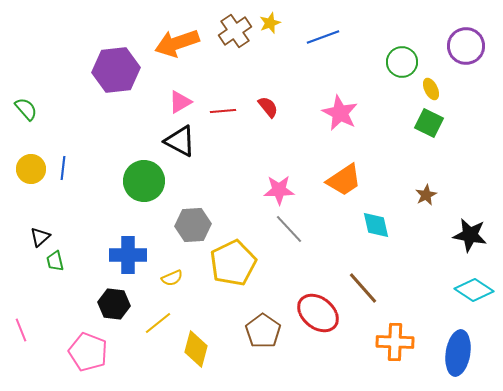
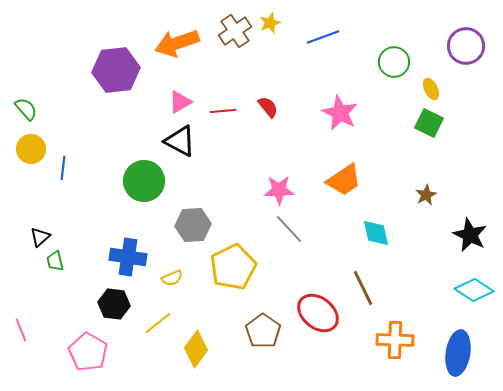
green circle at (402, 62): moved 8 px left
yellow circle at (31, 169): moved 20 px up
cyan diamond at (376, 225): moved 8 px down
black star at (470, 235): rotated 16 degrees clockwise
blue cross at (128, 255): moved 2 px down; rotated 9 degrees clockwise
yellow pentagon at (233, 263): moved 4 px down
brown line at (363, 288): rotated 15 degrees clockwise
orange cross at (395, 342): moved 2 px up
yellow diamond at (196, 349): rotated 21 degrees clockwise
pink pentagon at (88, 352): rotated 9 degrees clockwise
